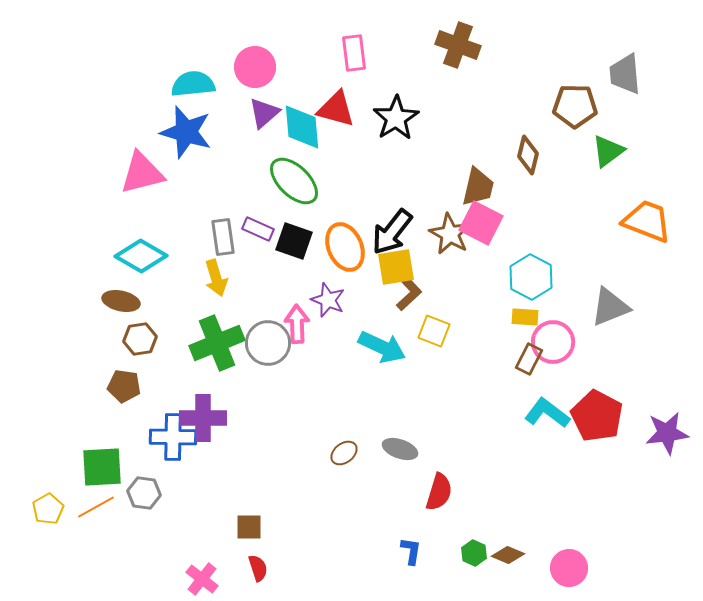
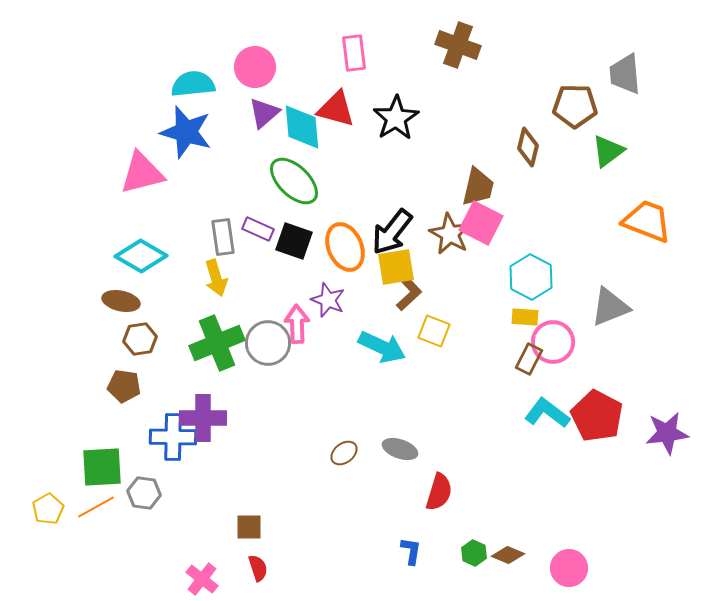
brown diamond at (528, 155): moved 8 px up
